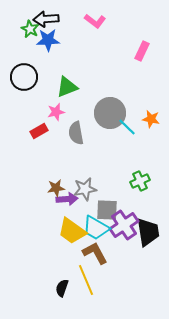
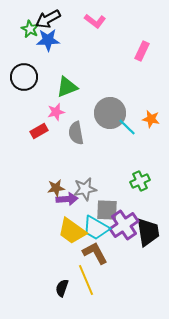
black arrow: moved 2 px right; rotated 25 degrees counterclockwise
